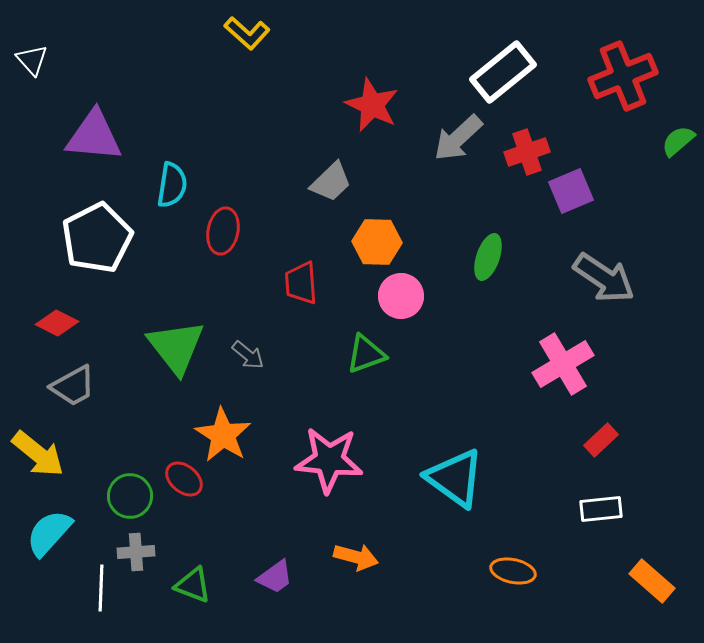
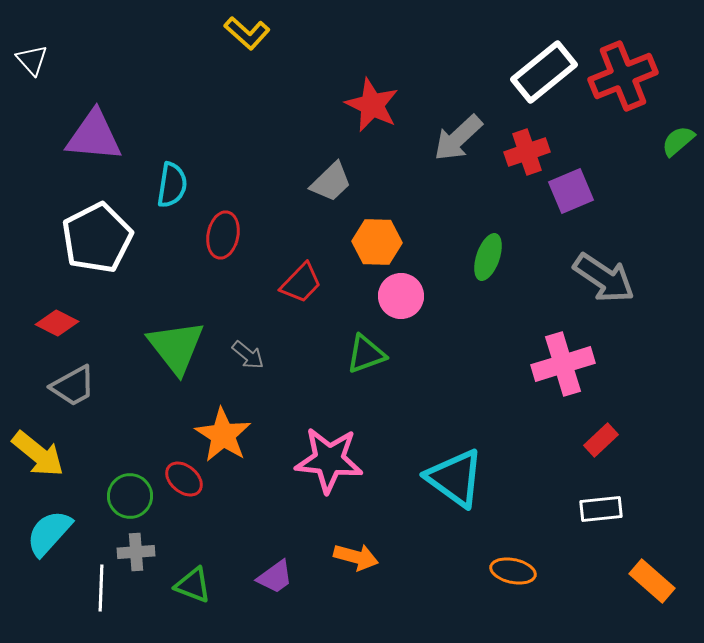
white rectangle at (503, 72): moved 41 px right
red ellipse at (223, 231): moved 4 px down
red trapezoid at (301, 283): rotated 132 degrees counterclockwise
pink cross at (563, 364): rotated 14 degrees clockwise
